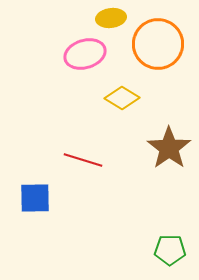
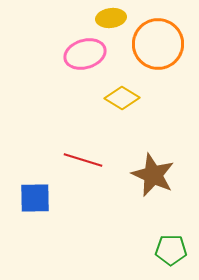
brown star: moved 16 px left, 27 px down; rotated 12 degrees counterclockwise
green pentagon: moved 1 px right
